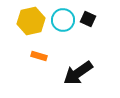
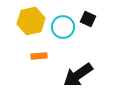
cyan circle: moved 7 px down
orange rectangle: rotated 21 degrees counterclockwise
black arrow: moved 2 px down
